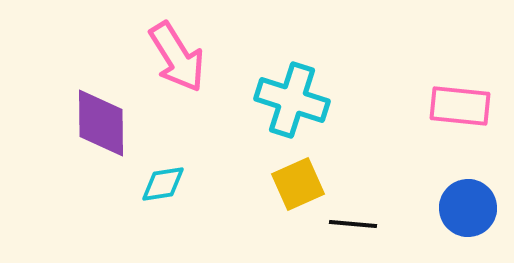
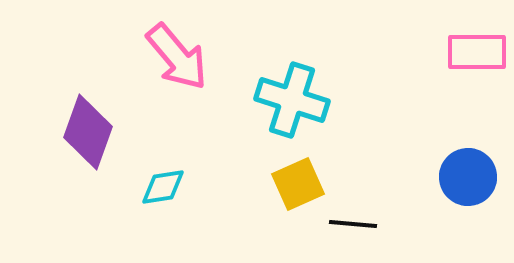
pink arrow: rotated 8 degrees counterclockwise
pink rectangle: moved 17 px right, 54 px up; rotated 6 degrees counterclockwise
purple diamond: moved 13 px left, 9 px down; rotated 20 degrees clockwise
cyan diamond: moved 3 px down
blue circle: moved 31 px up
